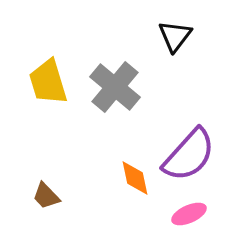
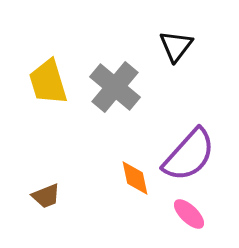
black triangle: moved 1 px right, 10 px down
brown trapezoid: rotated 68 degrees counterclockwise
pink ellipse: rotated 68 degrees clockwise
